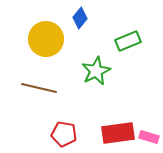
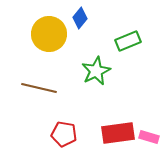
yellow circle: moved 3 px right, 5 px up
